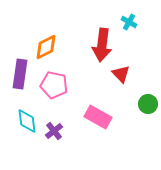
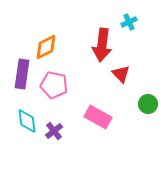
cyan cross: rotated 35 degrees clockwise
purple rectangle: moved 2 px right
